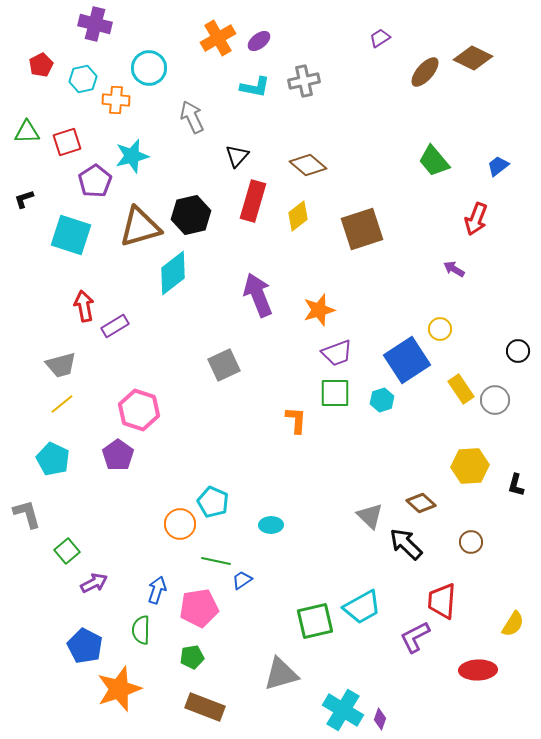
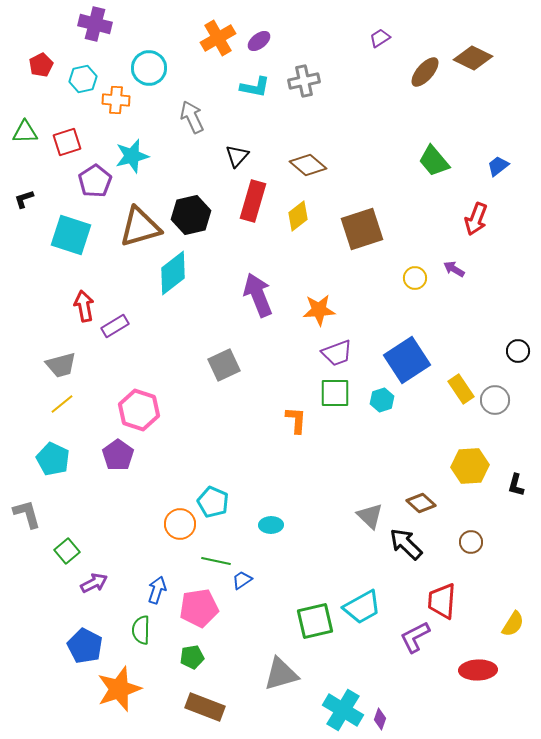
green triangle at (27, 132): moved 2 px left
orange star at (319, 310): rotated 12 degrees clockwise
yellow circle at (440, 329): moved 25 px left, 51 px up
